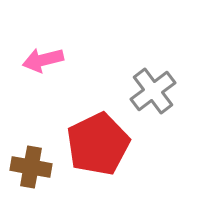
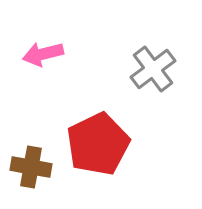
pink arrow: moved 6 px up
gray cross: moved 22 px up
